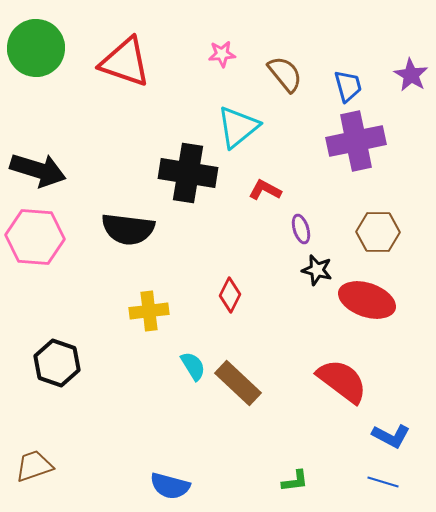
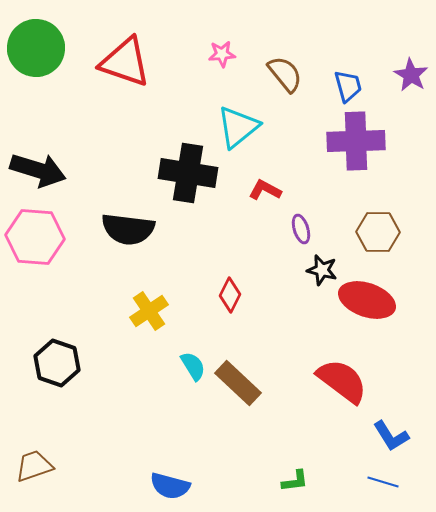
purple cross: rotated 10 degrees clockwise
black star: moved 5 px right
yellow cross: rotated 27 degrees counterclockwise
blue L-shape: rotated 30 degrees clockwise
